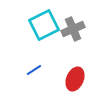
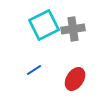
gray cross: rotated 15 degrees clockwise
red ellipse: rotated 10 degrees clockwise
